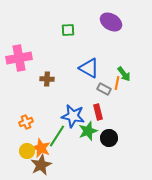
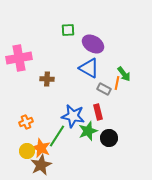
purple ellipse: moved 18 px left, 22 px down
